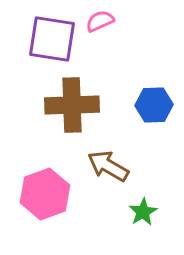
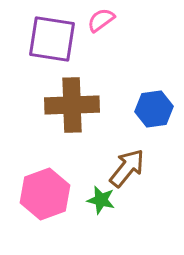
pink semicircle: moved 1 px right, 1 px up; rotated 12 degrees counterclockwise
blue hexagon: moved 4 px down; rotated 6 degrees counterclockwise
brown arrow: moved 19 px right, 2 px down; rotated 99 degrees clockwise
green star: moved 42 px left, 12 px up; rotated 28 degrees counterclockwise
